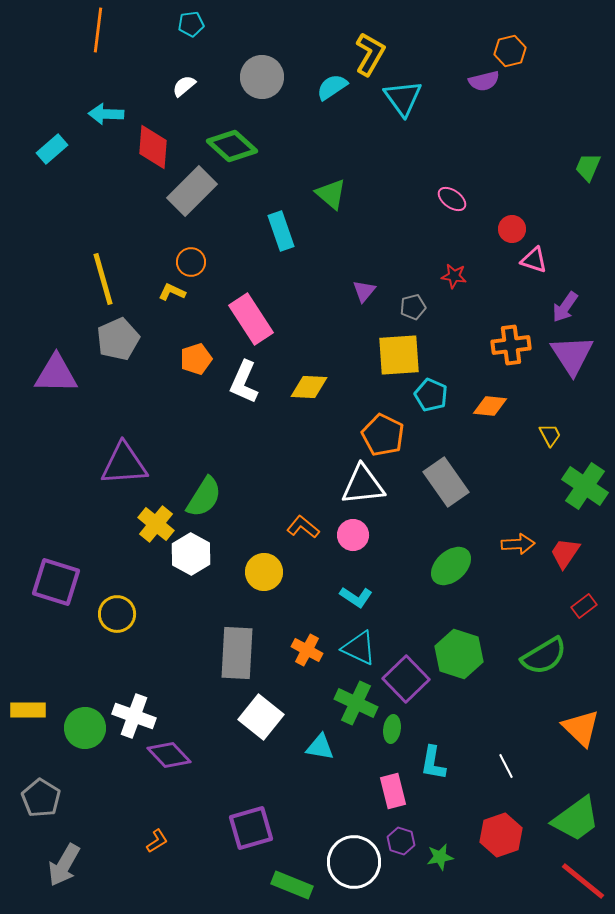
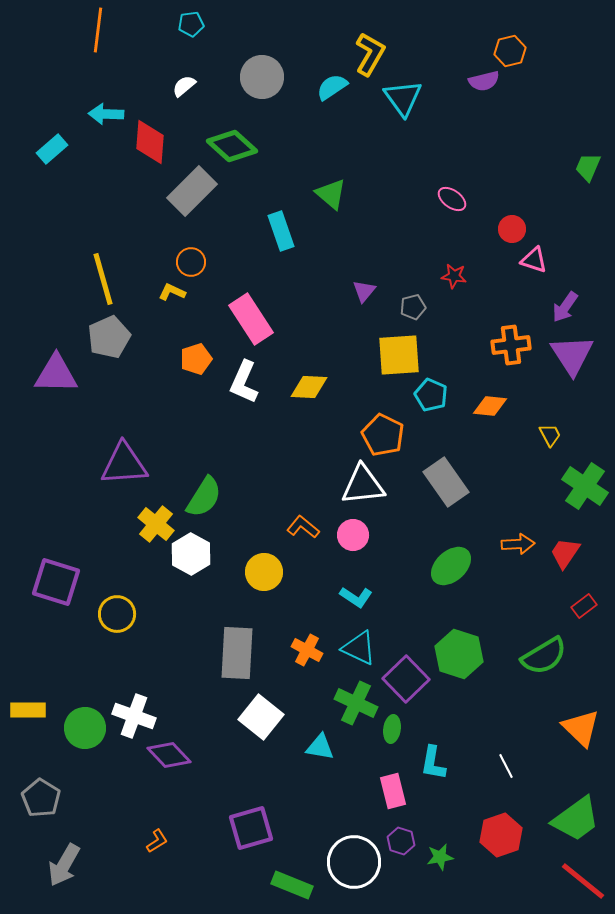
red diamond at (153, 147): moved 3 px left, 5 px up
gray pentagon at (118, 339): moved 9 px left, 2 px up
